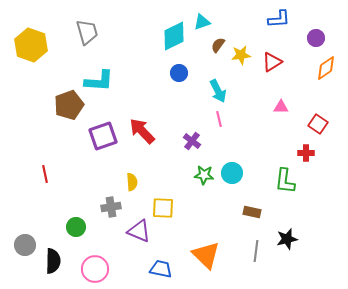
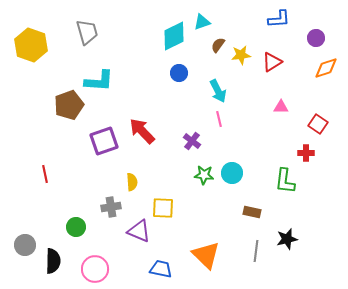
orange diamond: rotated 15 degrees clockwise
purple square: moved 1 px right, 5 px down
